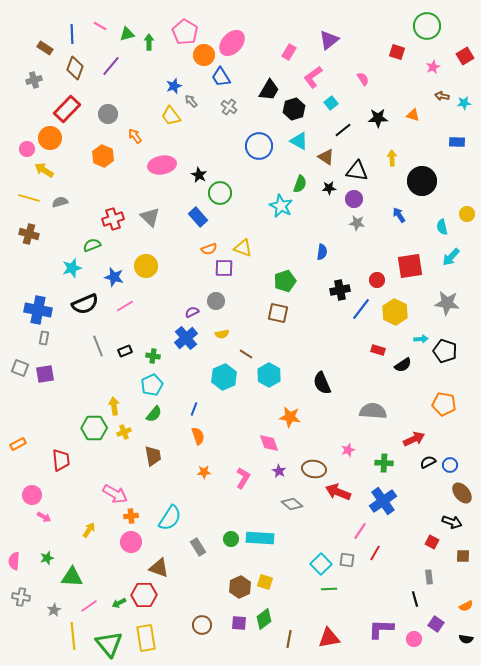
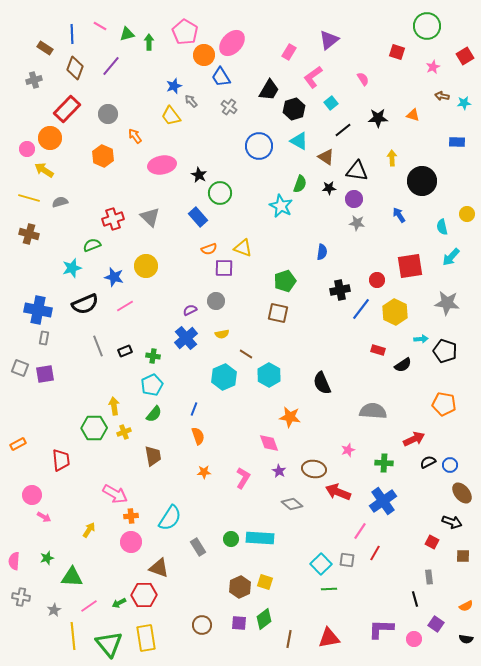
purple semicircle at (192, 312): moved 2 px left, 2 px up
